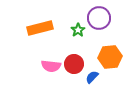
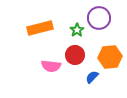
green star: moved 1 px left
red circle: moved 1 px right, 9 px up
